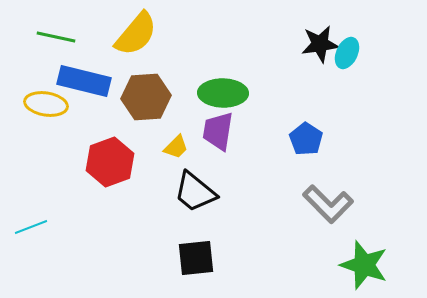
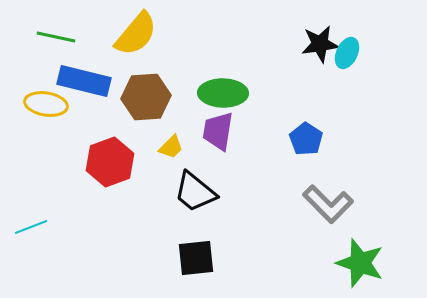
yellow trapezoid: moved 5 px left
green star: moved 4 px left, 2 px up
